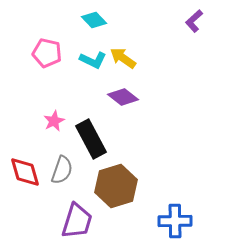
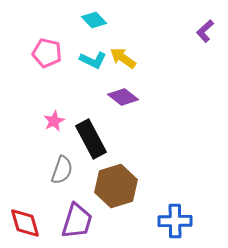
purple L-shape: moved 11 px right, 10 px down
red diamond: moved 51 px down
